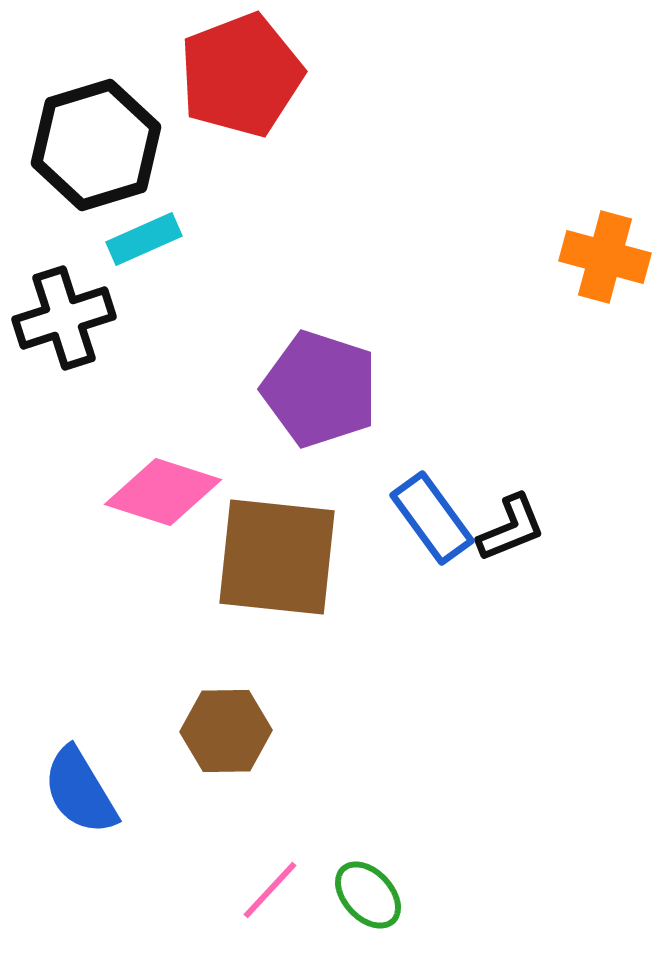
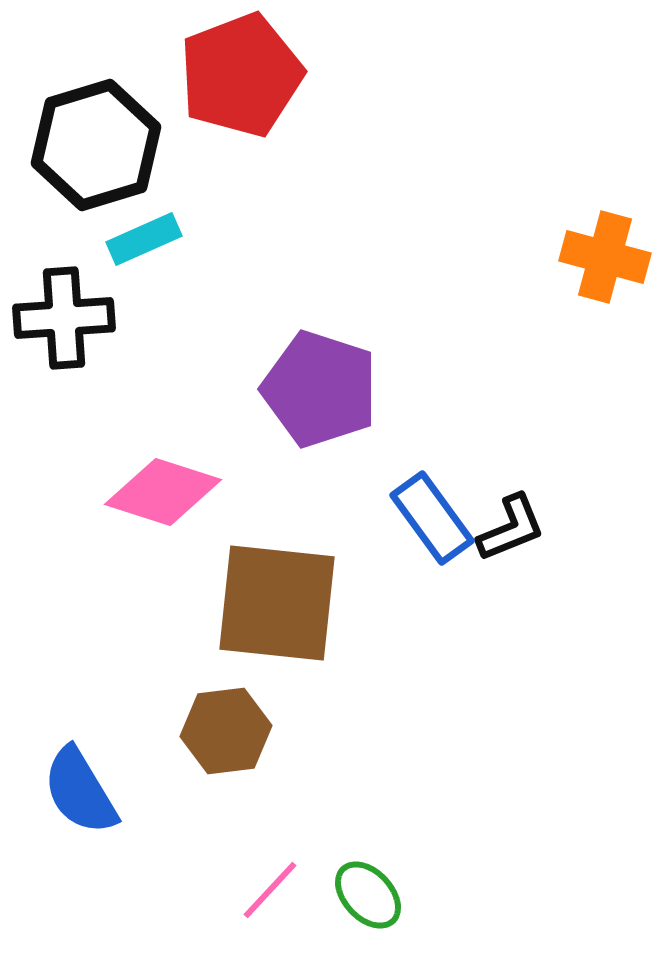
black cross: rotated 14 degrees clockwise
brown square: moved 46 px down
brown hexagon: rotated 6 degrees counterclockwise
